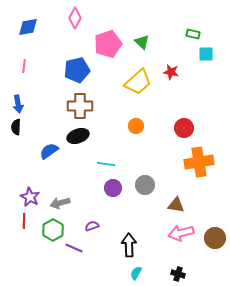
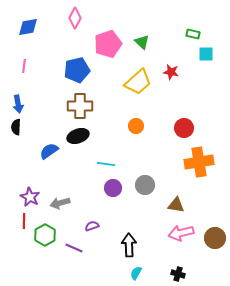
green hexagon: moved 8 px left, 5 px down
